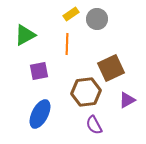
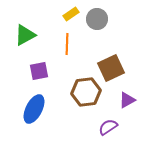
blue ellipse: moved 6 px left, 5 px up
purple semicircle: moved 14 px right, 2 px down; rotated 84 degrees clockwise
